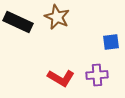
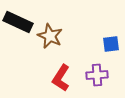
brown star: moved 7 px left, 19 px down
blue square: moved 2 px down
red L-shape: rotated 92 degrees clockwise
